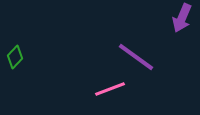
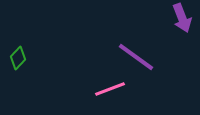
purple arrow: rotated 44 degrees counterclockwise
green diamond: moved 3 px right, 1 px down
